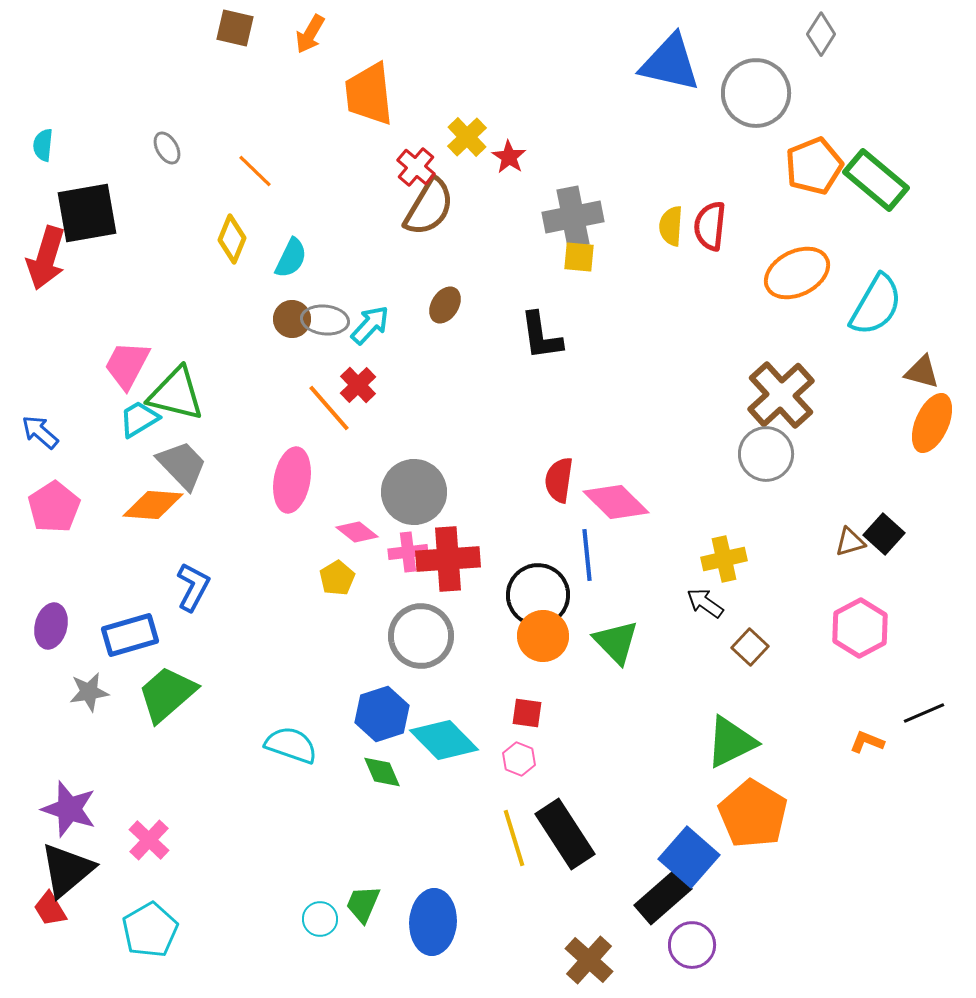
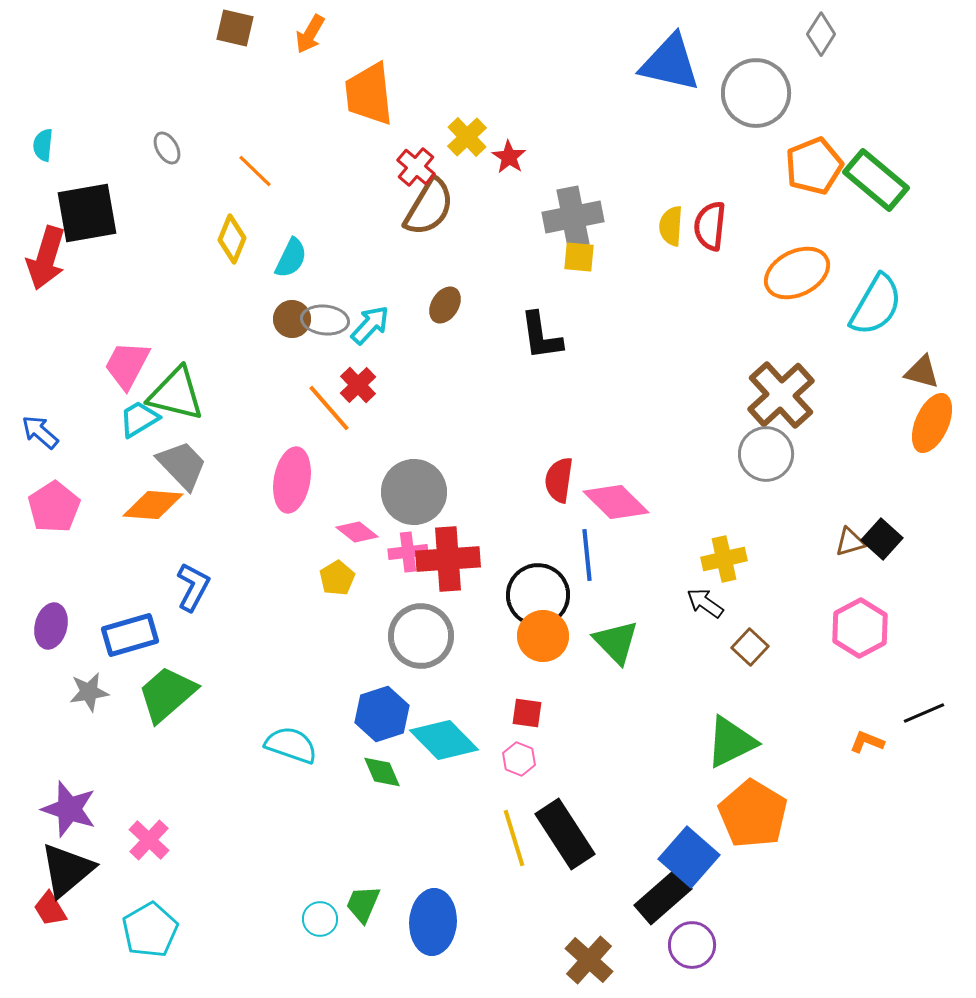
black square at (884, 534): moved 2 px left, 5 px down
